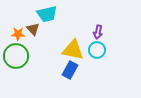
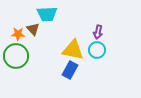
cyan trapezoid: rotated 10 degrees clockwise
